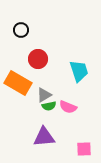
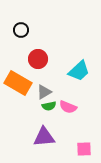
cyan trapezoid: rotated 65 degrees clockwise
gray triangle: moved 3 px up
